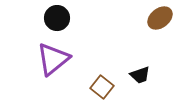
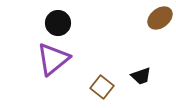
black circle: moved 1 px right, 5 px down
black trapezoid: moved 1 px right, 1 px down
